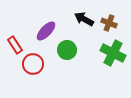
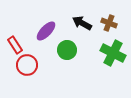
black arrow: moved 2 px left, 4 px down
red circle: moved 6 px left, 1 px down
